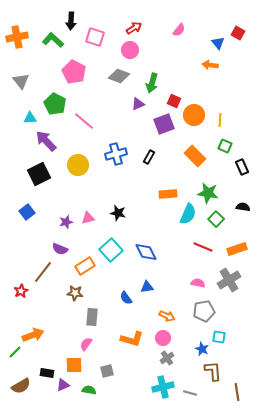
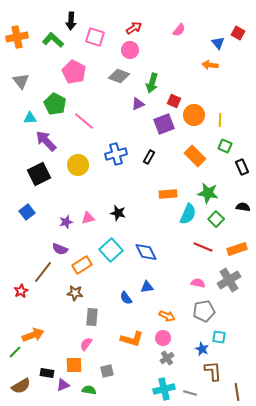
orange rectangle at (85, 266): moved 3 px left, 1 px up
cyan cross at (163, 387): moved 1 px right, 2 px down
